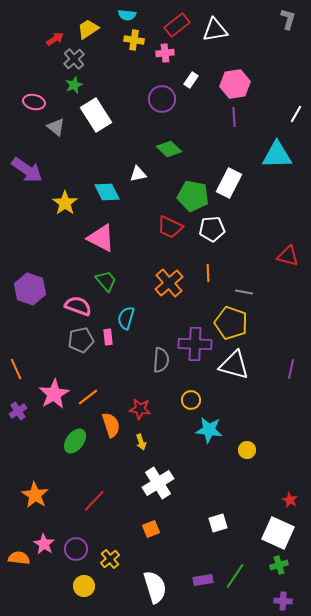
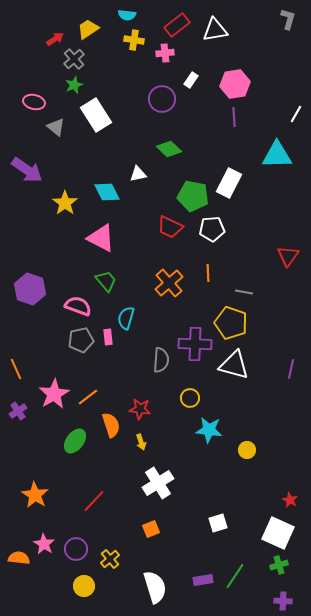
red triangle at (288, 256): rotated 50 degrees clockwise
yellow circle at (191, 400): moved 1 px left, 2 px up
